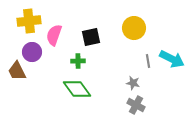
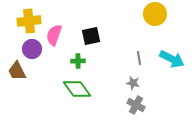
yellow circle: moved 21 px right, 14 px up
black square: moved 1 px up
purple circle: moved 3 px up
gray line: moved 9 px left, 3 px up
